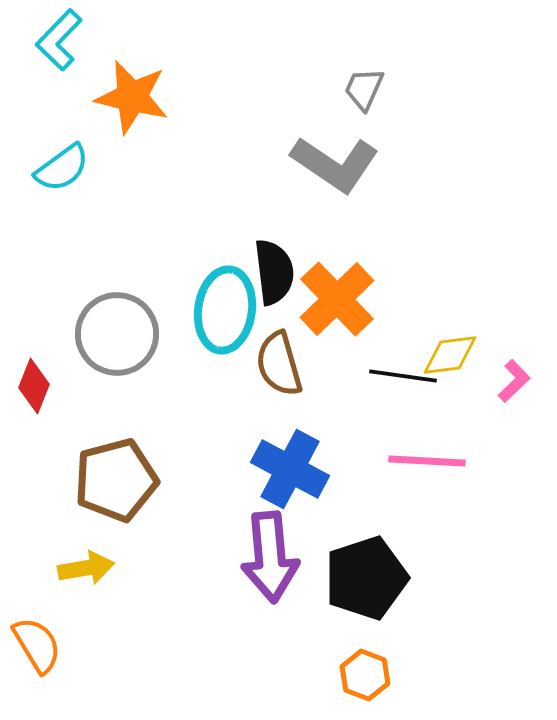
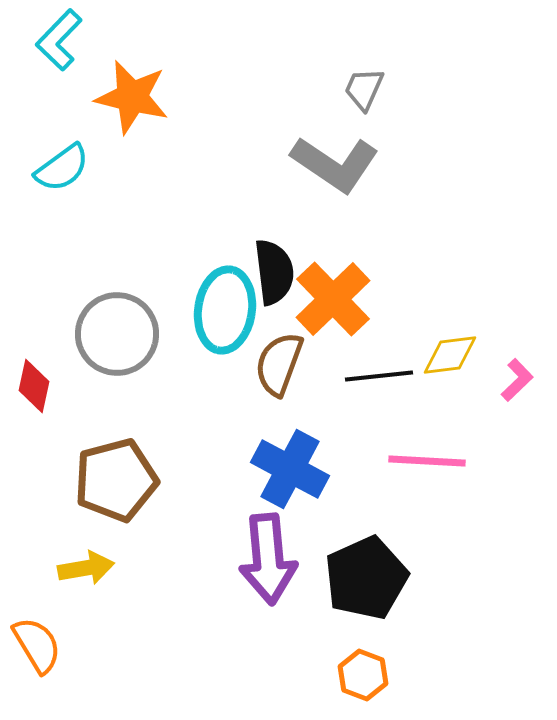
orange cross: moved 4 px left
brown semicircle: rotated 36 degrees clockwise
black line: moved 24 px left; rotated 14 degrees counterclockwise
pink L-shape: moved 3 px right, 1 px up
red diamond: rotated 10 degrees counterclockwise
purple arrow: moved 2 px left, 2 px down
black pentagon: rotated 6 degrees counterclockwise
orange hexagon: moved 2 px left
